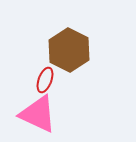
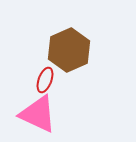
brown hexagon: rotated 9 degrees clockwise
